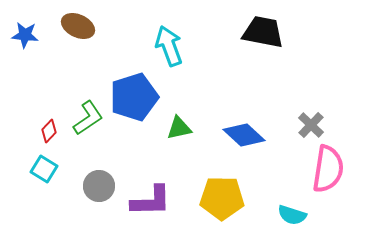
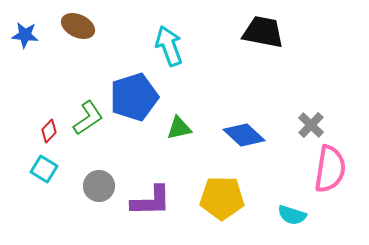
pink semicircle: moved 2 px right
